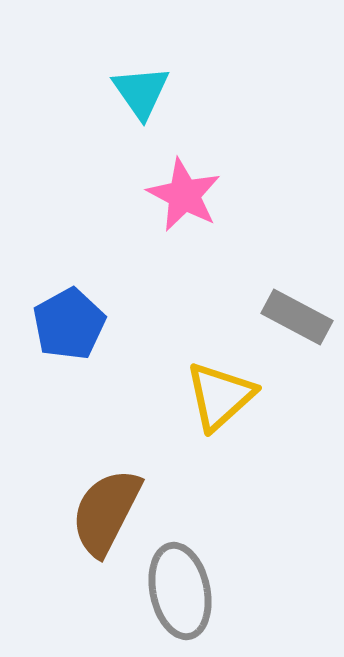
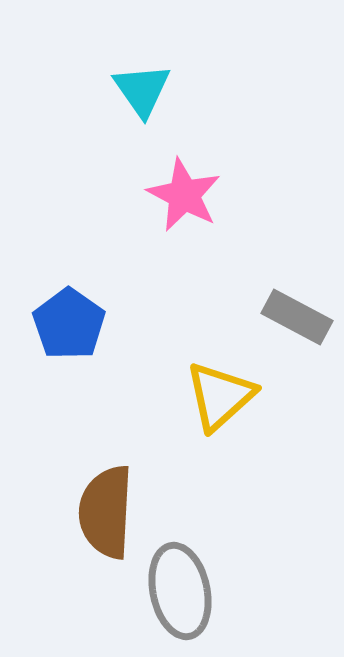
cyan triangle: moved 1 px right, 2 px up
blue pentagon: rotated 8 degrees counterclockwise
brown semicircle: rotated 24 degrees counterclockwise
